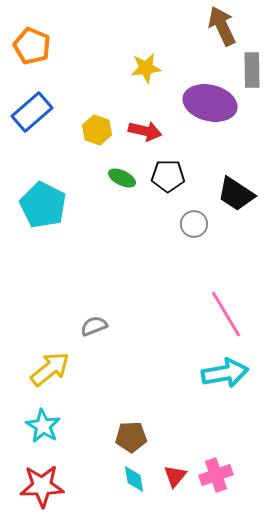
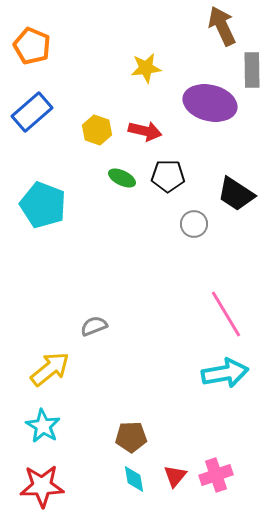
cyan pentagon: rotated 6 degrees counterclockwise
